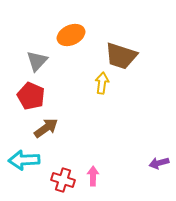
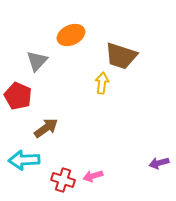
red pentagon: moved 13 px left
pink arrow: rotated 108 degrees counterclockwise
